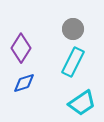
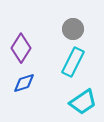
cyan trapezoid: moved 1 px right, 1 px up
